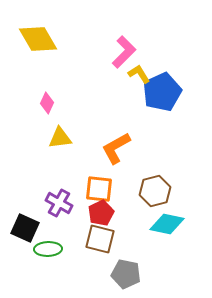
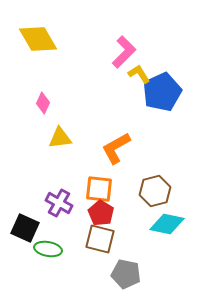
pink diamond: moved 4 px left
red pentagon: rotated 15 degrees counterclockwise
green ellipse: rotated 12 degrees clockwise
